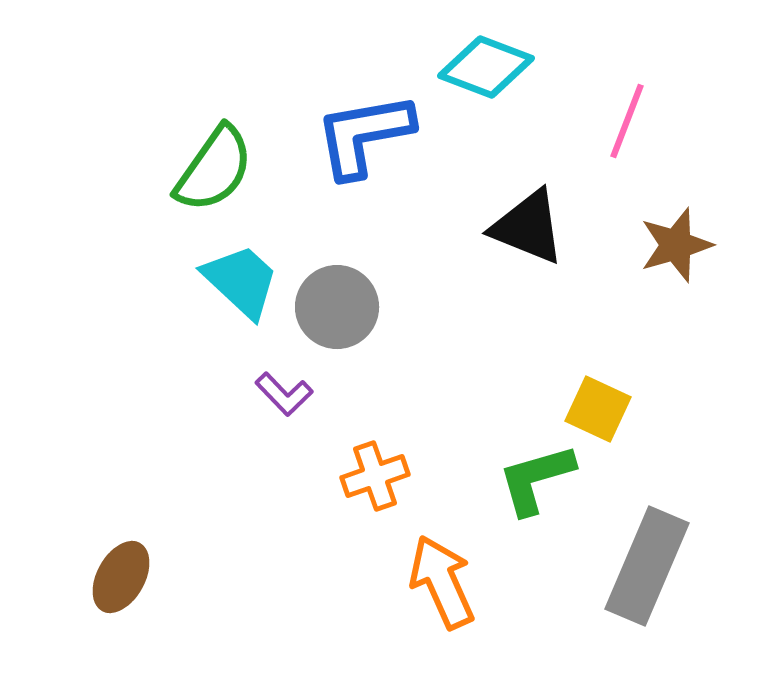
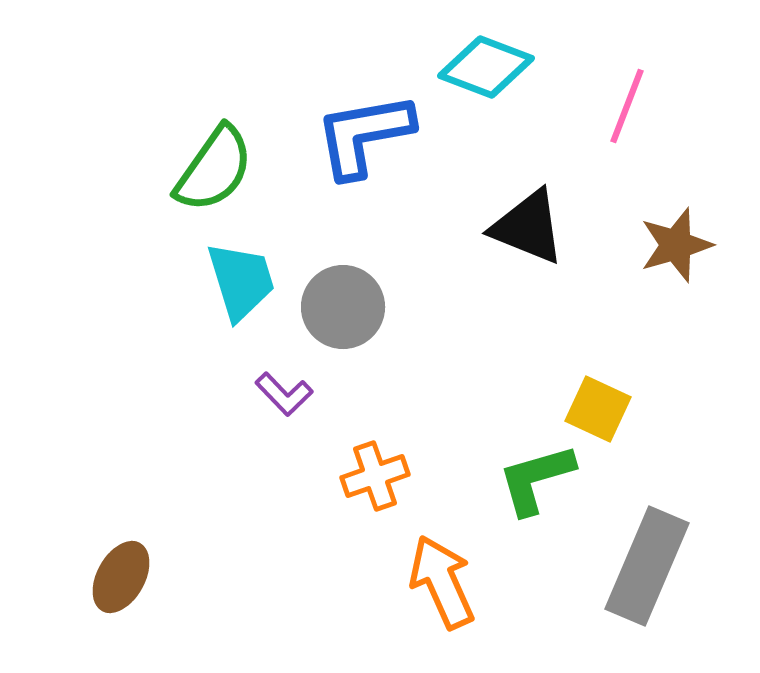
pink line: moved 15 px up
cyan trapezoid: rotated 30 degrees clockwise
gray circle: moved 6 px right
